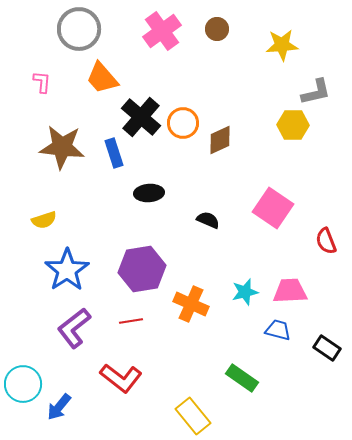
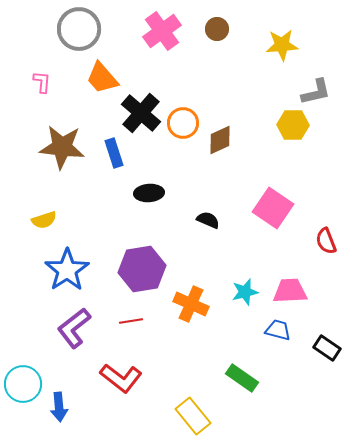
black cross: moved 4 px up
blue arrow: rotated 44 degrees counterclockwise
